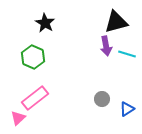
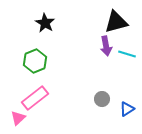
green hexagon: moved 2 px right, 4 px down; rotated 15 degrees clockwise
